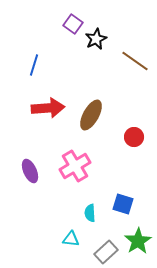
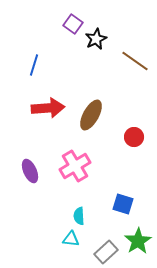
cyan semicircle: moved 11 px left, 3 px down
